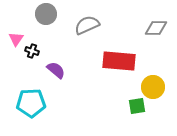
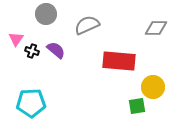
purple semicircle: moved 20 px up
